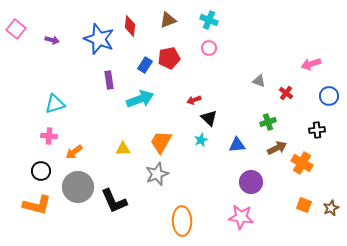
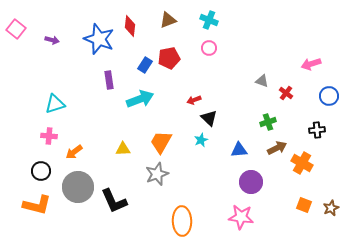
gray triangle: moved 3 px right
blue triangle: moved 2 px right, 5 px down
